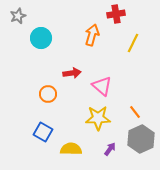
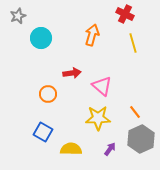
red cross: moved 9 px right; rotated 36 degrees clockwise
yellow line: rotated 42 degrees counterclockwise
